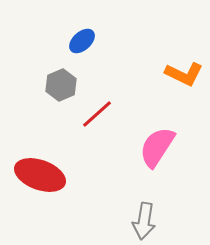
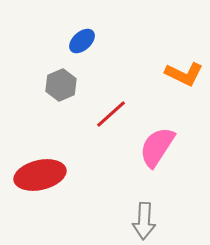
red line: moved 14 px right
red ellipse: rotated 33 degrees counterclockwise
gray arrow: rotated 6 degrees counterclockwise
